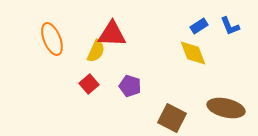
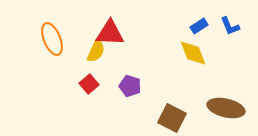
red triangle: moved 2 px left, 1 px up
